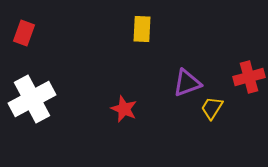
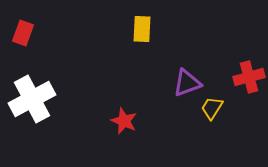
red rectangle: moved 1 px left
red star: moved 12 px down
